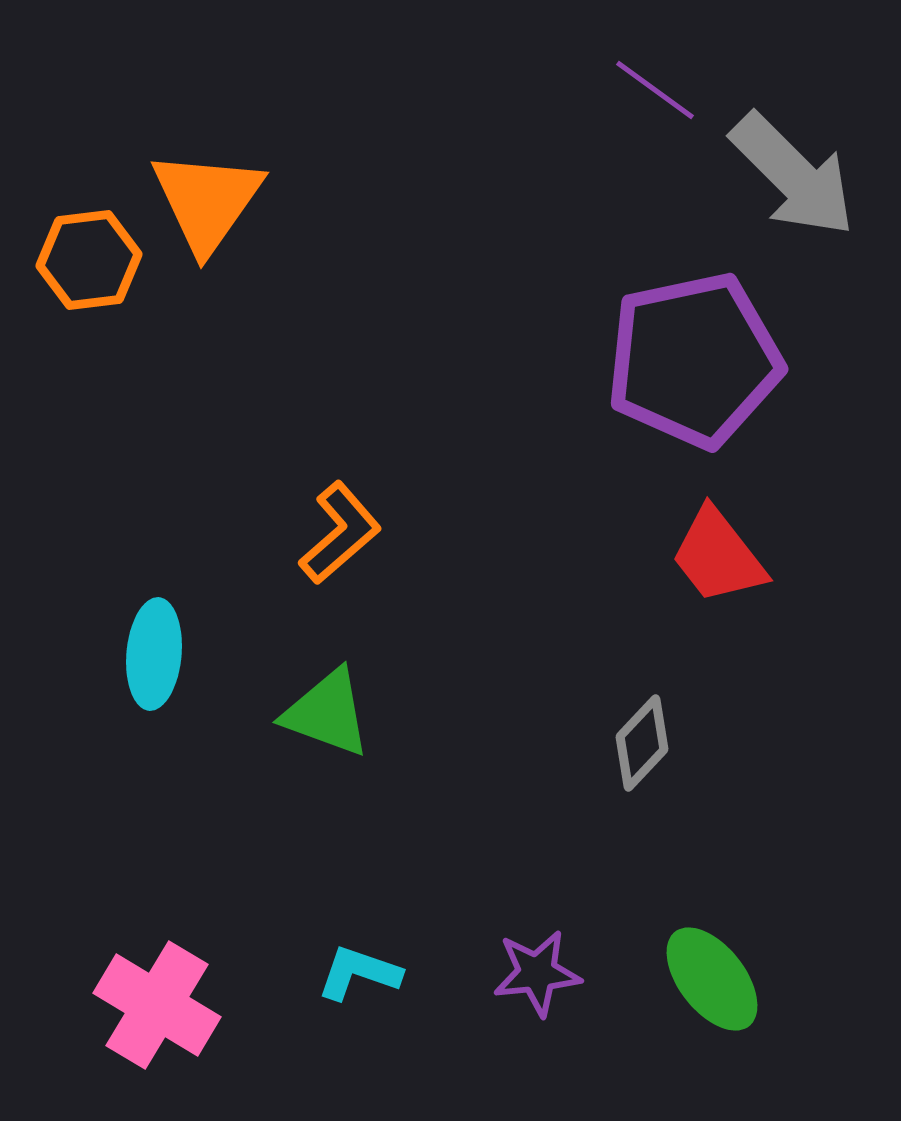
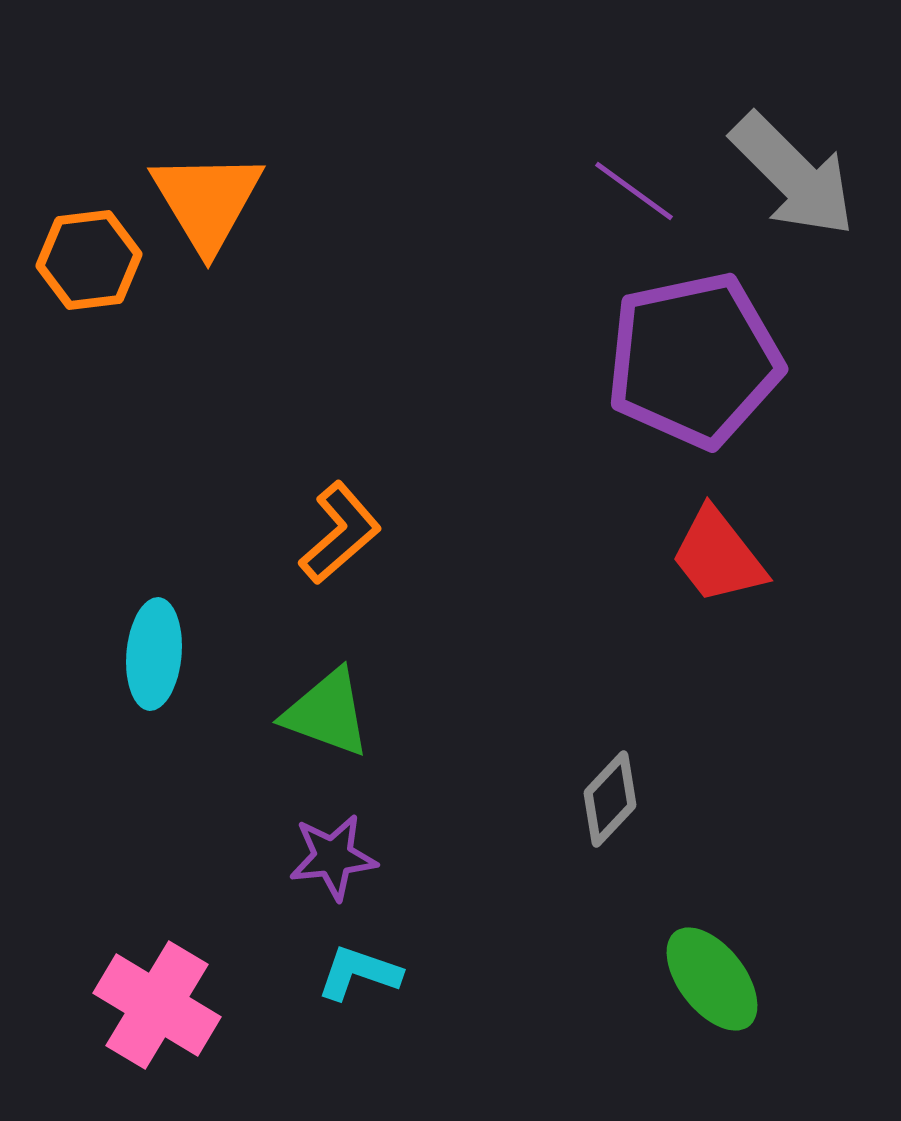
purple line: moved 21 px left, 101 px down
orange triangle: rotated 6 degrees counterclockwise
gray diamond: moved 32 px left, 56 px down
purple star: moved 204 px left, 116 px up
